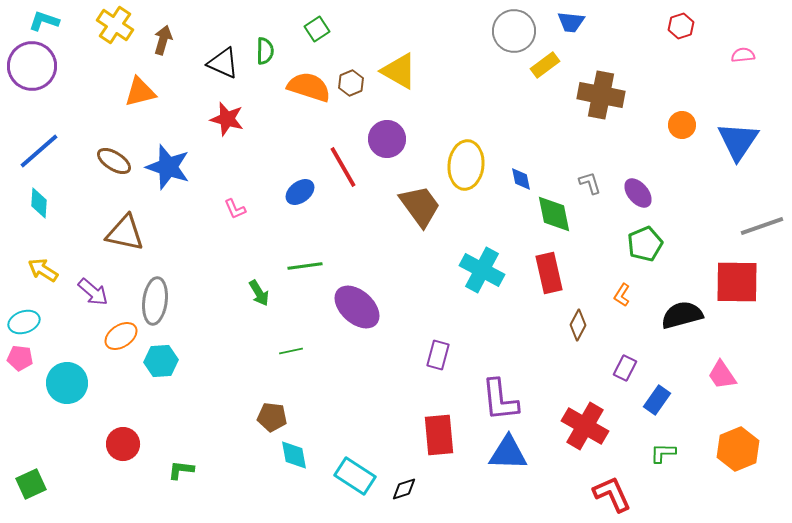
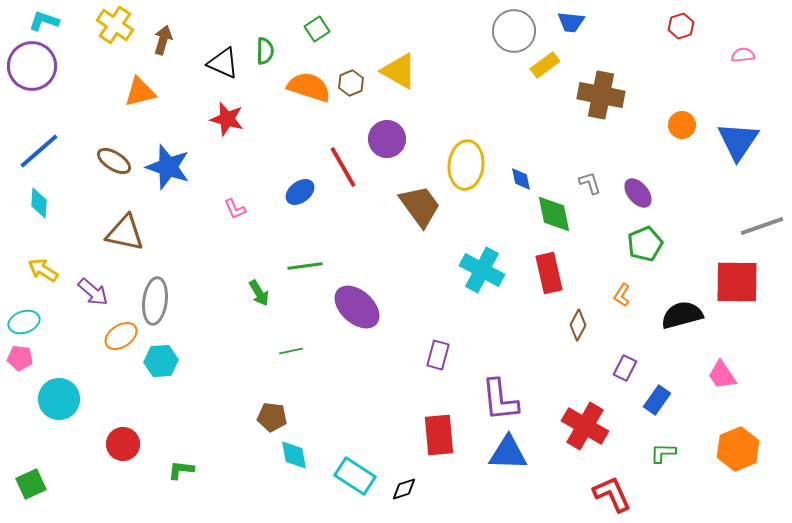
cyan circle at (67, 383): moved 8 px left, 16 px down
